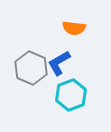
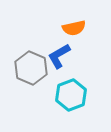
orange semicircle: rotated 20 degrees counterclockwise
blue L-shape: moved 7 px up
